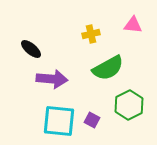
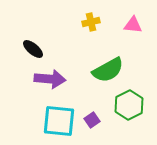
yellow cross: moved 12 px up
black ellipse: moved 2 px right
green semicircle: moved 2 px down
purple arrow: moved 2 px left
purple square: rotated 28 degrees clockwise
